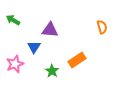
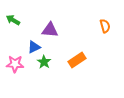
orange semicircle: moved 3 px right, 1 px up
blue triangle: rotated 32 degrees clockwise
pink star: rotated 24 degrees clockwise
green star: moved 8 px left, 9 px up
